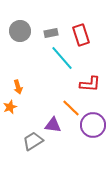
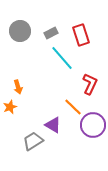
gray rectangle: rotated 16 degrees counterclockwise
red L-shape: rotated 70 degrees counterclockwise
orange line: moved 2 px right, 1 px up
purple triangle: rotated 24 degrees clockwise
